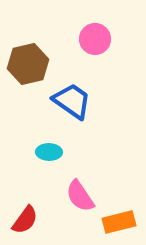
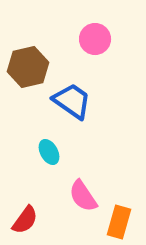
brown hexagon: moved 3 px down
cyan ellipse: rotated 60 degrees clockwise
pink semicircle: moved 3 px right
orange rectangle: rotated 60 degrees counterclockwise
